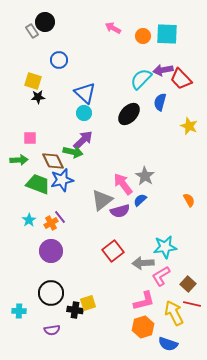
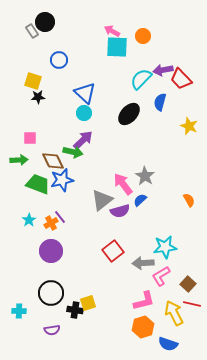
pink arrow at (113, 28): moved 1 px left, 3 px down
cyan square at (167, 34): moved 50 px left, 13 px down
